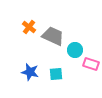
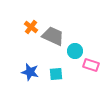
orange cross: moved 2 px right
cyan circle: moved 1 px down
pink rectangle: moved 1 px down
